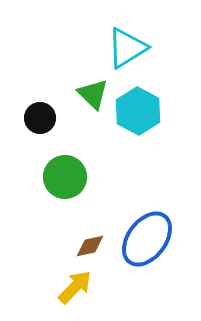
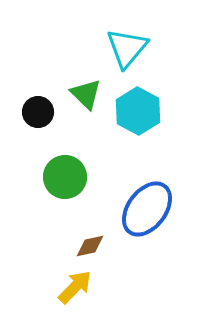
cyan triangle: rotated 18 degrees counterclockwise
green triangle: moved 7 px left
black circle: moved 2 px left, 6 px up
blue ellipse: moved 30 px up
